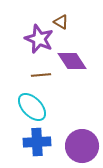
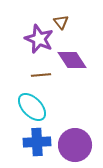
brown triangle: rotated 21 degrees clockwise
purple diamond: moved 1 px up
purple circle: moved 7 px left, 1 px up
